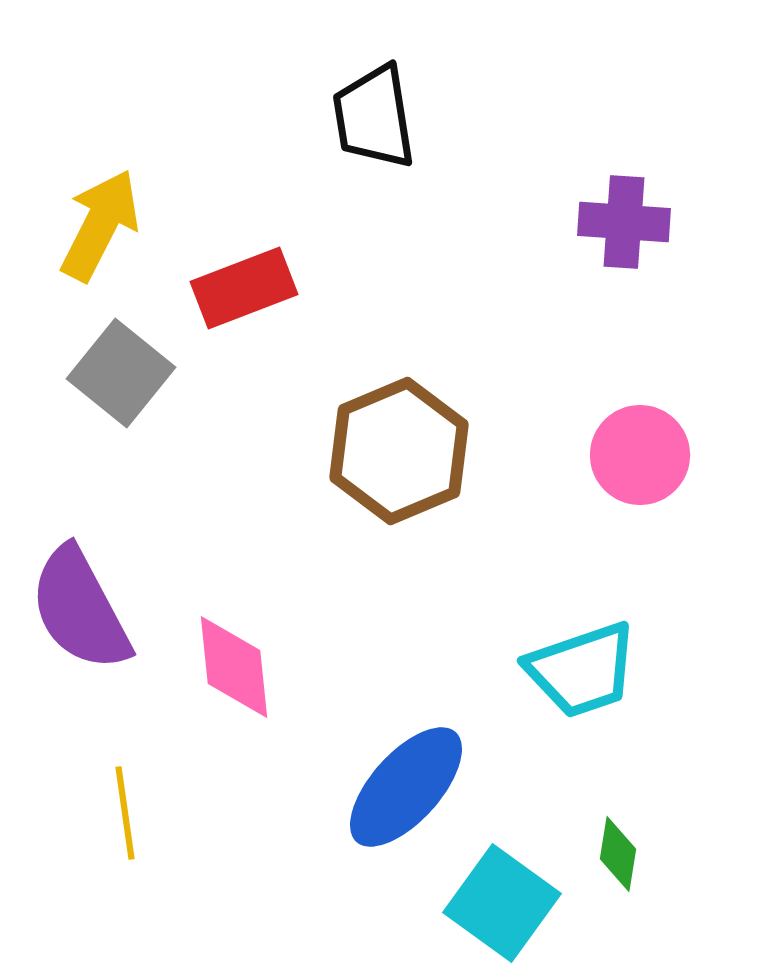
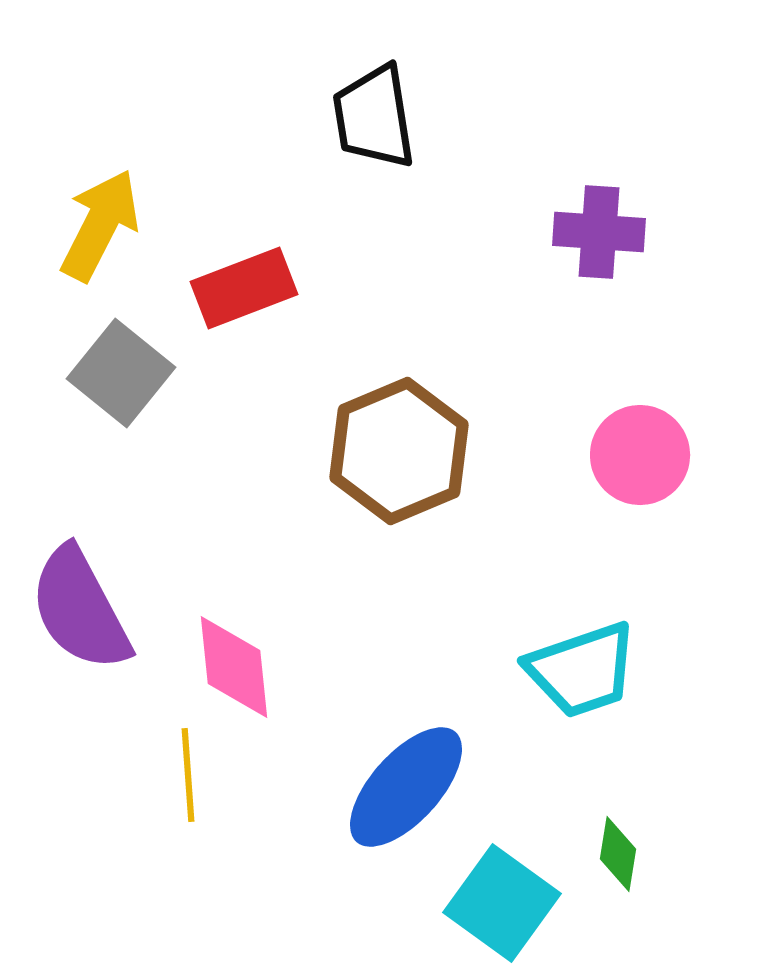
purple cross: moved 25 px left, 10 px down
yellow line: moved 63 px right, 38 px up; rotated 4 degrees clockwise
